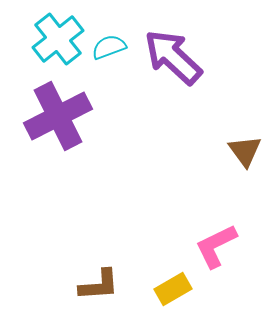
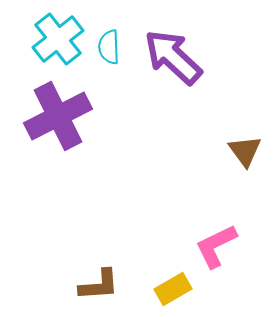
cyan semicircle: rotated 72 degrees counterclockwise
